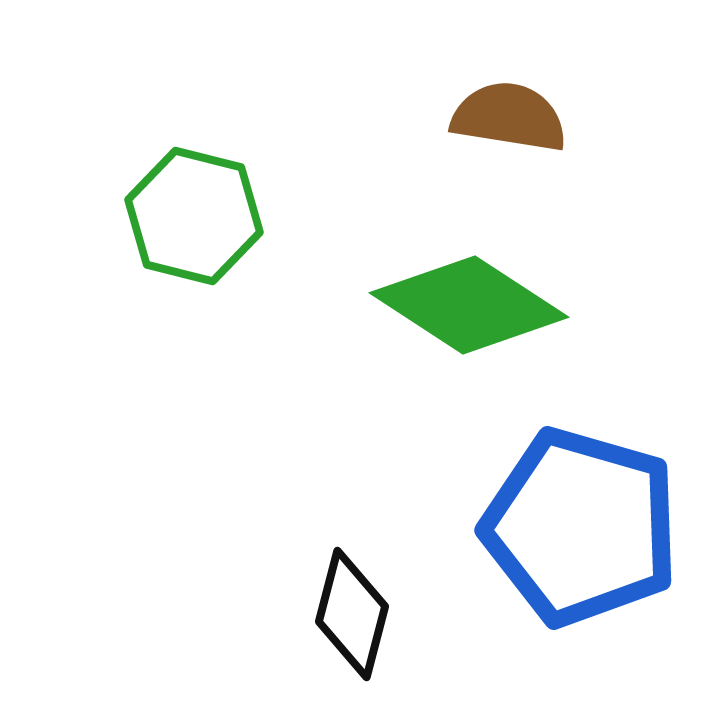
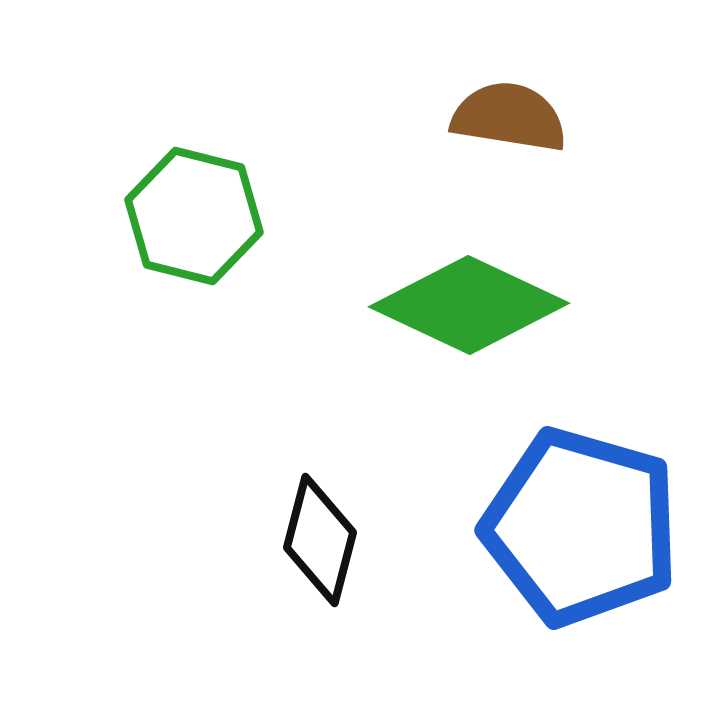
green diamond: rotated 8 degrees counterclockwise
black diamond: moved 32 px left, 74 px up
